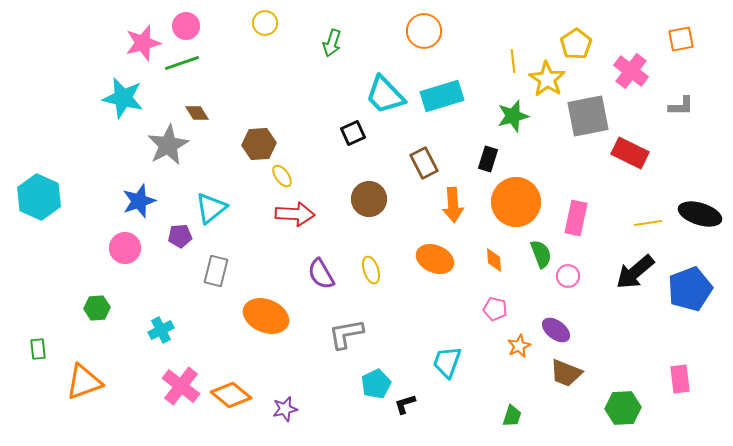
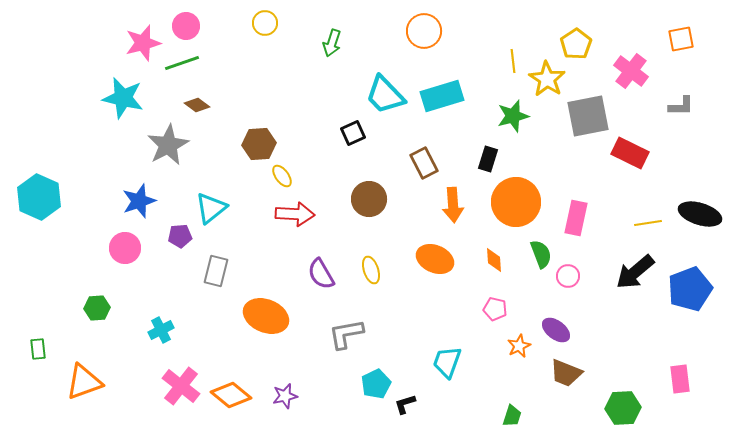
brown diamond at (197, 113): moved 8 px up; rotated 20 degrees counterclockwise
purple star at (285, 409): moved 13 px up
